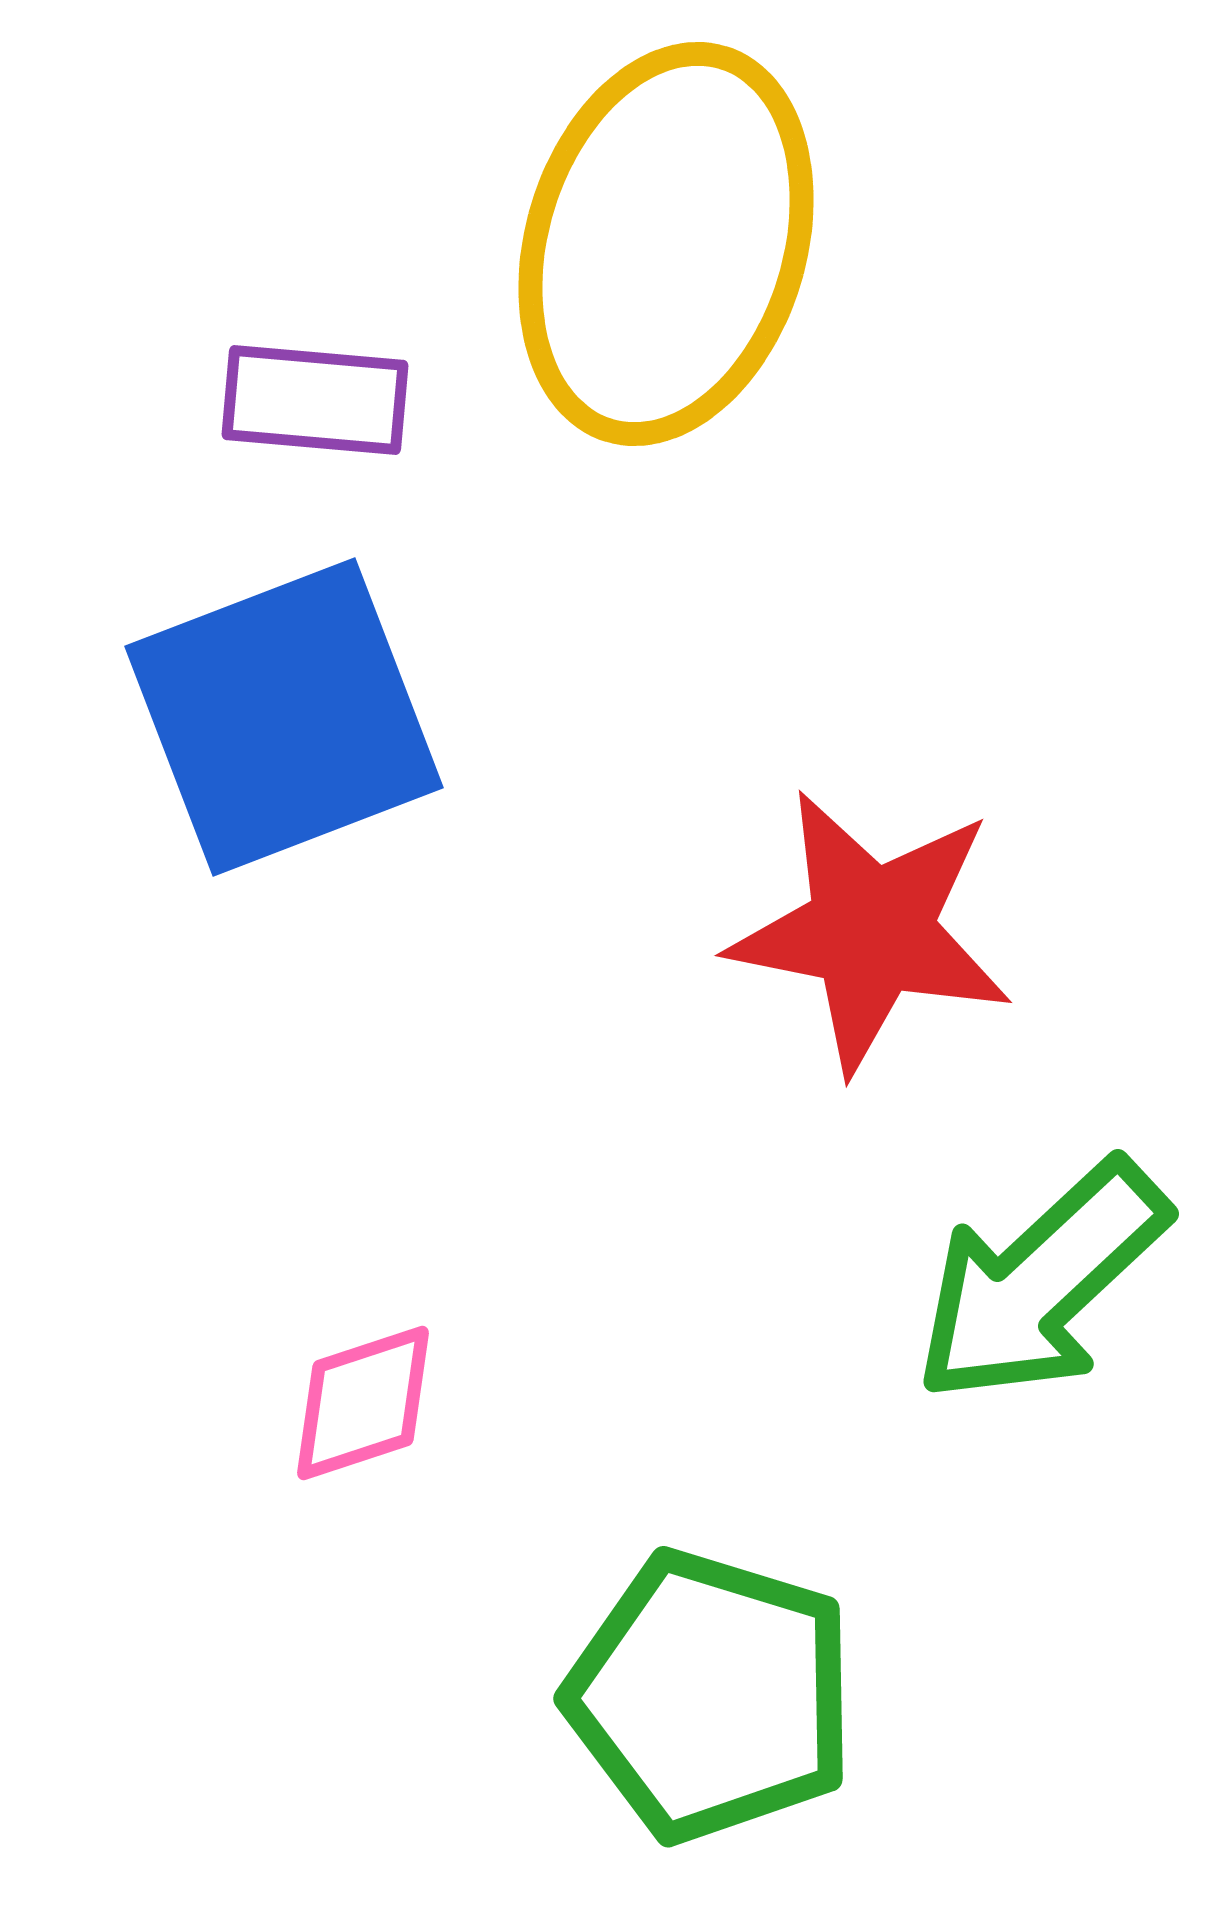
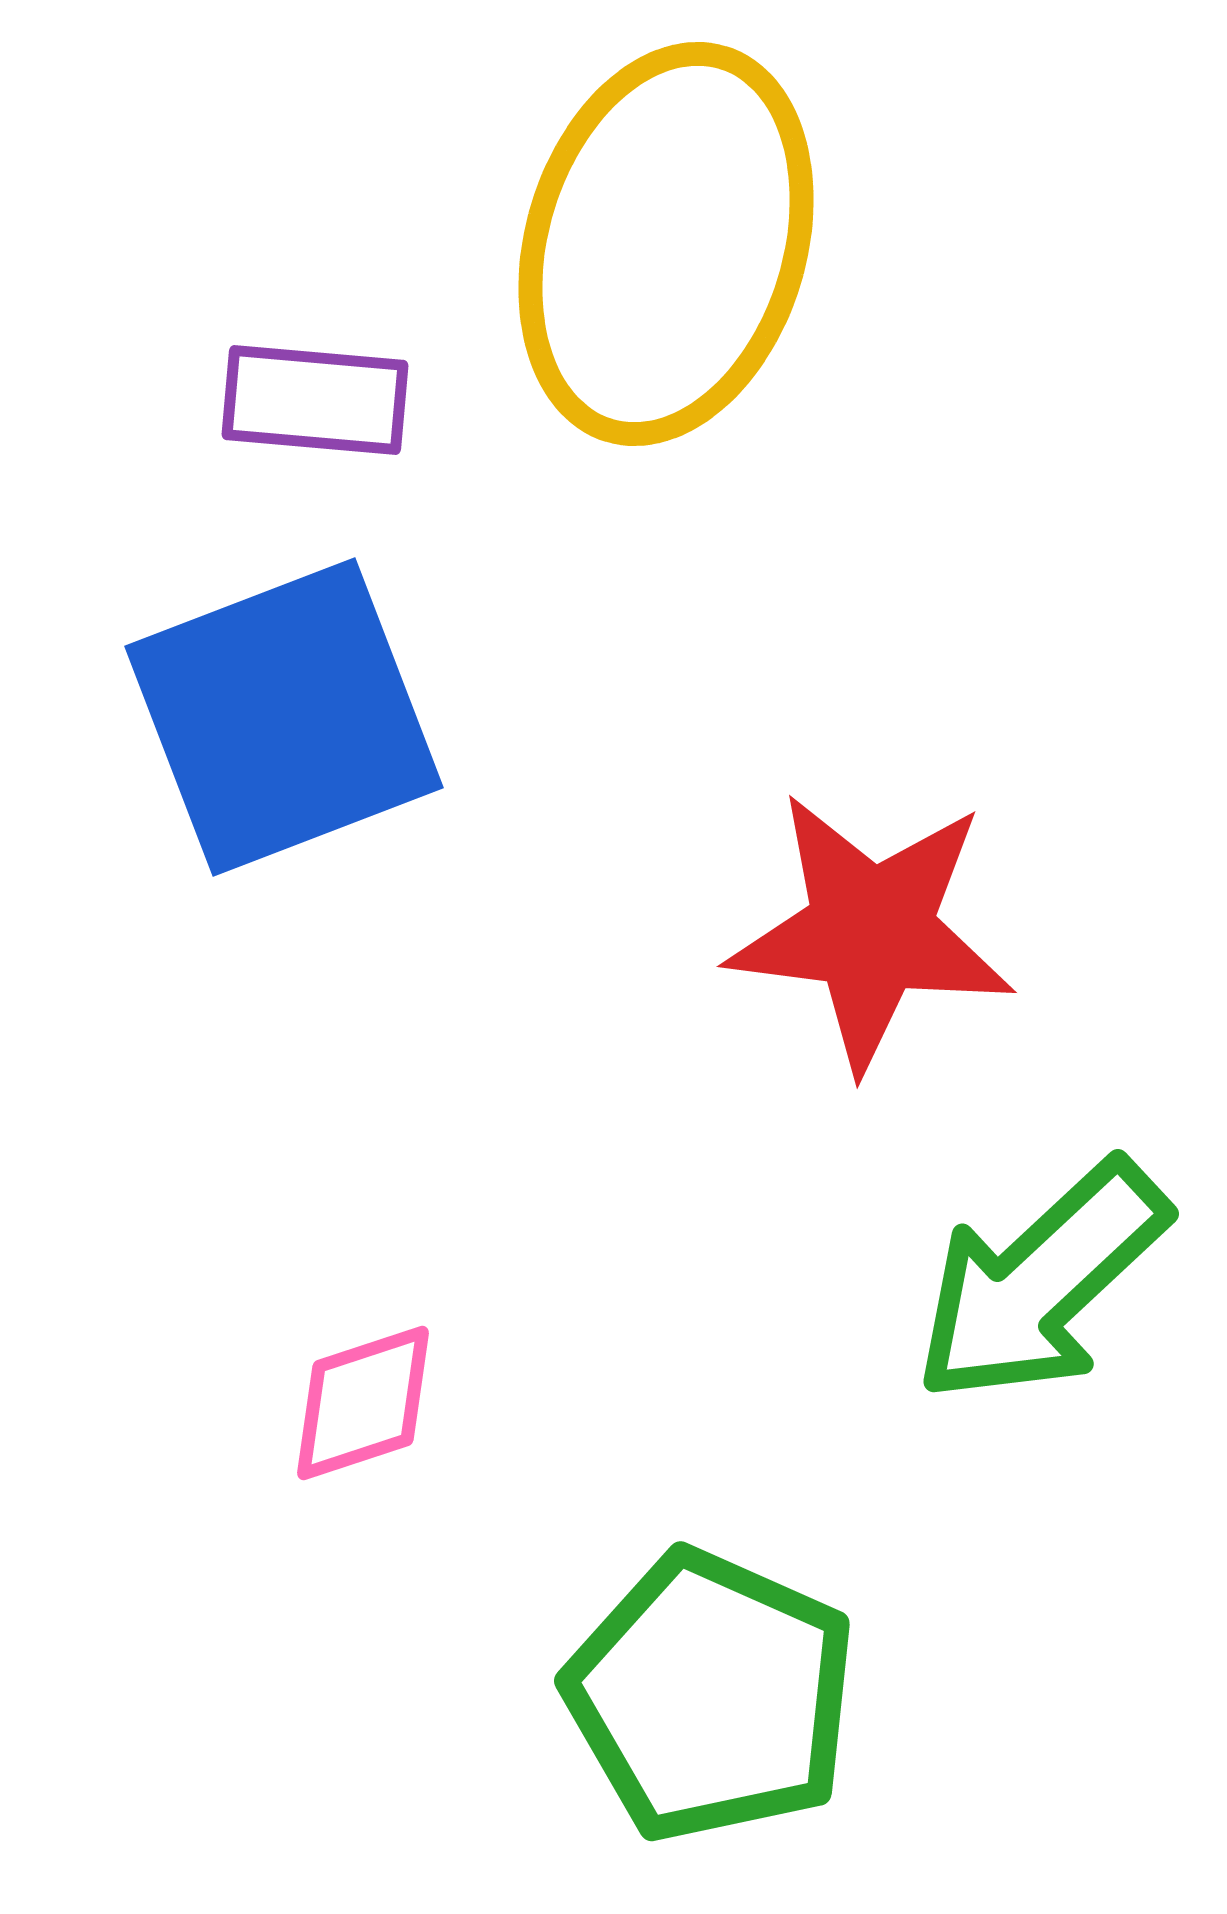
red star: rotated 4 degrees counterclockwise
green pentagon: rotated 7 degrees clockwise
